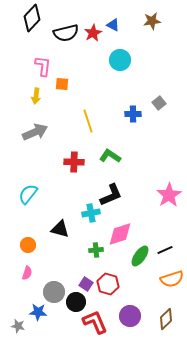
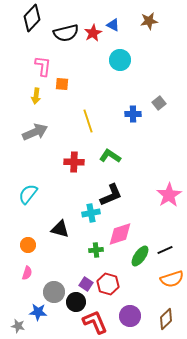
brown star: moved 3 px left
